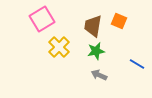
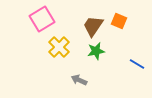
brown trapezoid: rotated 25 degrees clockwise
gray arrow: moved 20 px left, 5 px down
